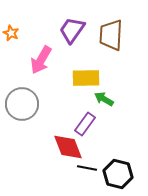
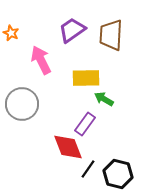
purple trapezoid: rotated 20 degrees clockwise
pink arrow: rotated 124 degrees clockwise
black line: moved 1 px right, 1 px down; rotated 66 degrees counterclockwise
